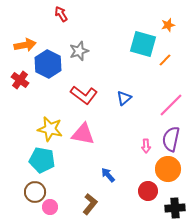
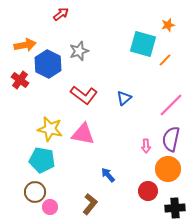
red arrow: rotated 84 degrees clockwise
